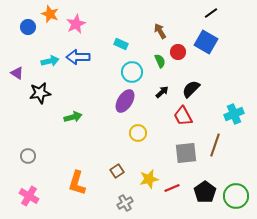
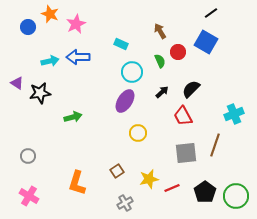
purple triangle: moved 10 px down
